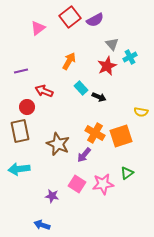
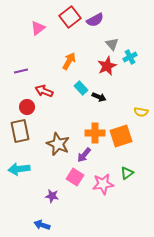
orange cross: rotated 30 degrees counterclockwise
pink square: moved 2 px left, 7 px up
